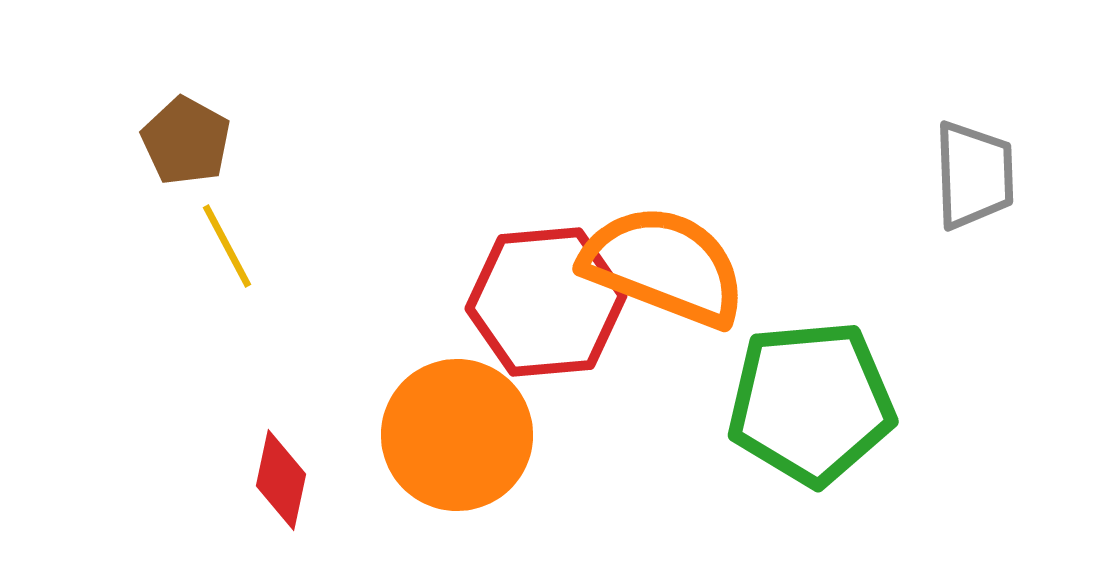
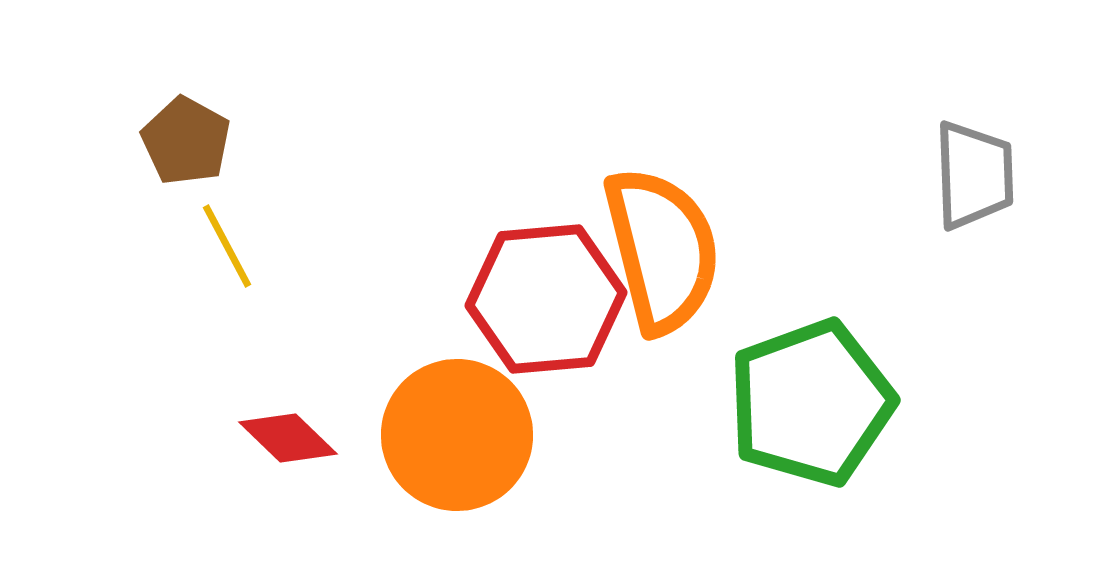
orange semicircle: moved 2 px left, 16 px up; rotated 55 degrees clockwise
red hexagon: moved 3 px up
green pentagon: rotated 15 degrees counterclockwise
red diamond: moved 7 px right, 42 px up; rotated 58 degrees counterclockwise
